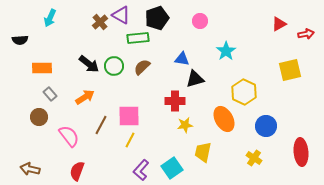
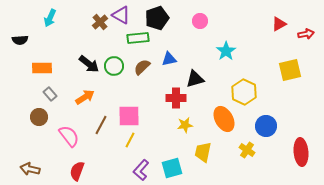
blue triangle: moved 13 px left; rotated 21 degrees counterclockwise
red cross: moved 1 px right, 3 px up
yellow cross: moved 7 px left, 8 px up
cyan square: rotated 20 degrees clockwise
